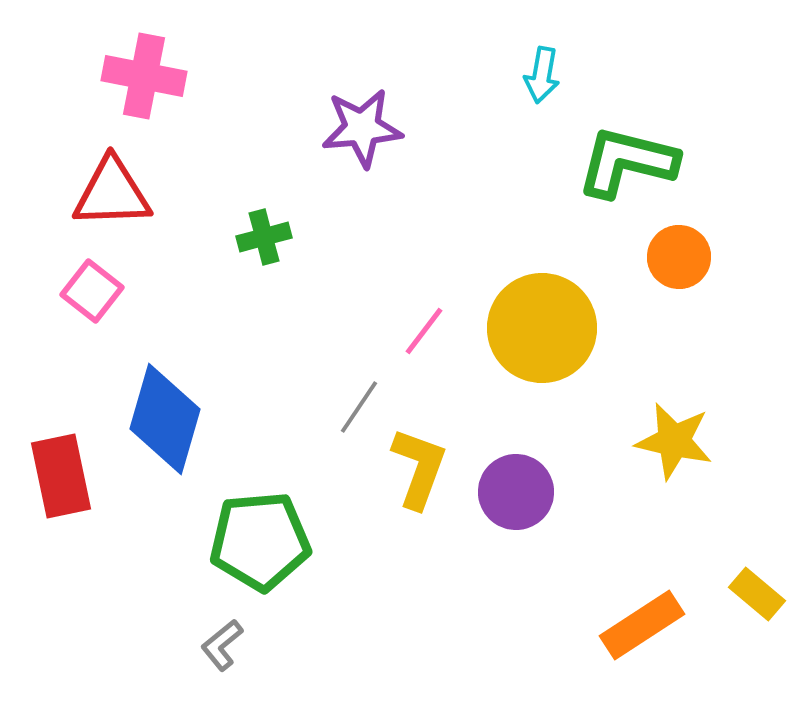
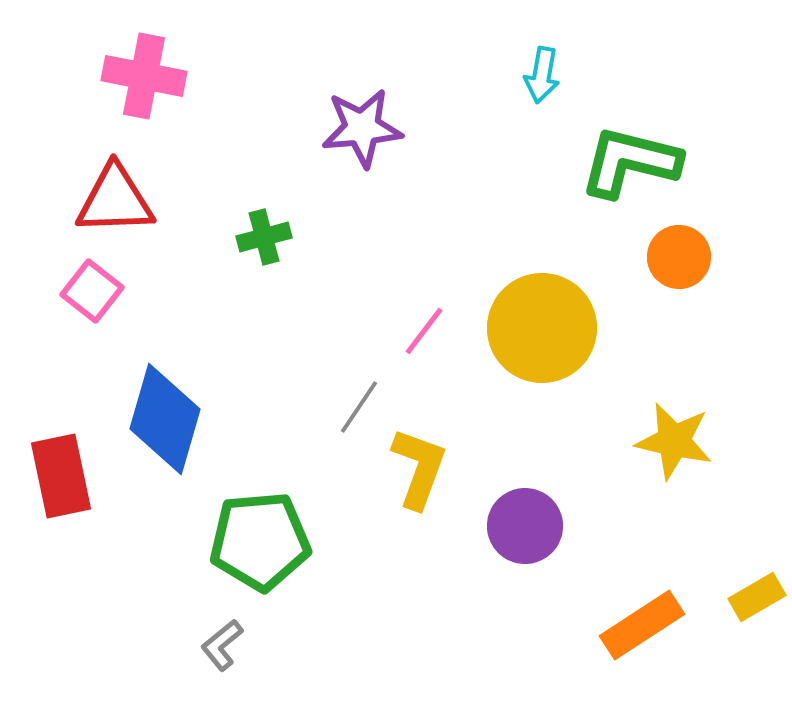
green L-shape: moved 3 px right
red triangle: moved 3 px right, 7 px down
purple circle: moved 9 px right, 34 px down
yellow rectangle: moved 3 px down; rotated 70 degrees counterclockwise
